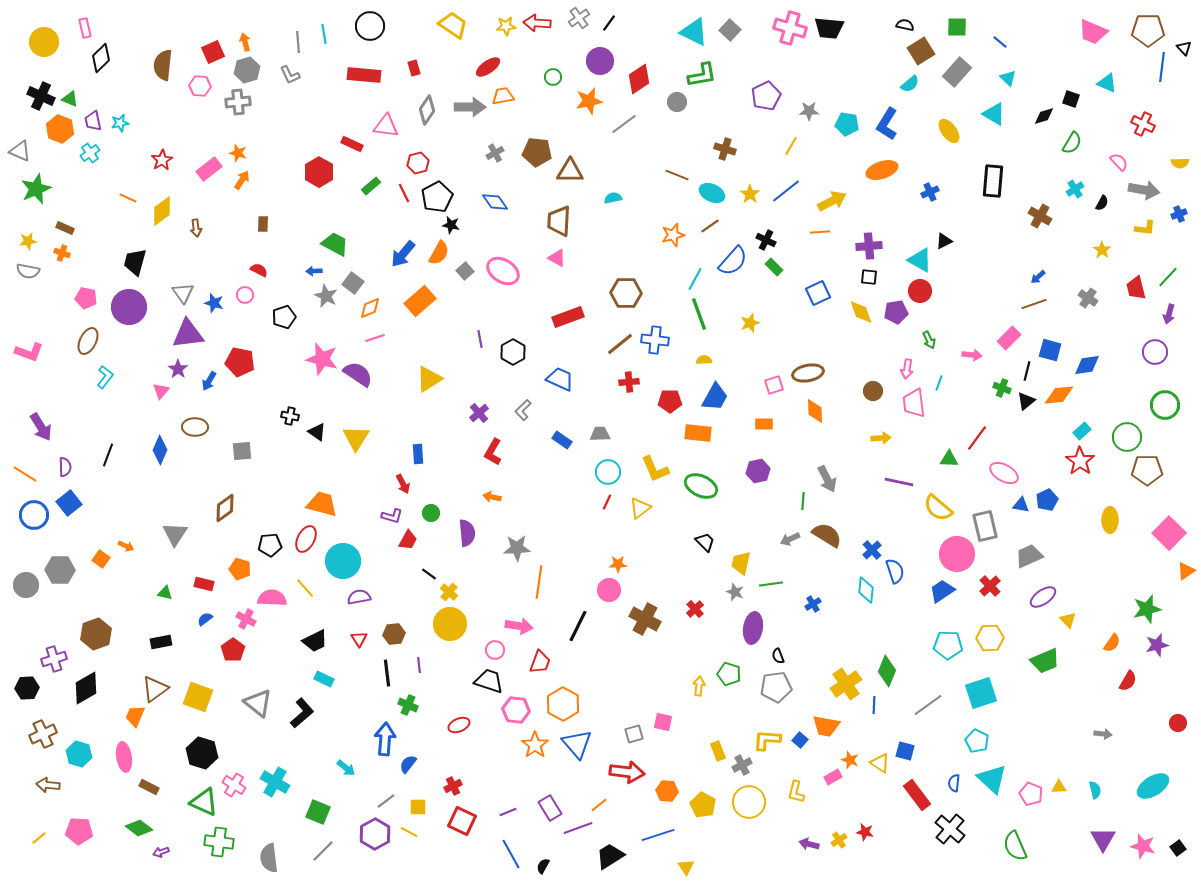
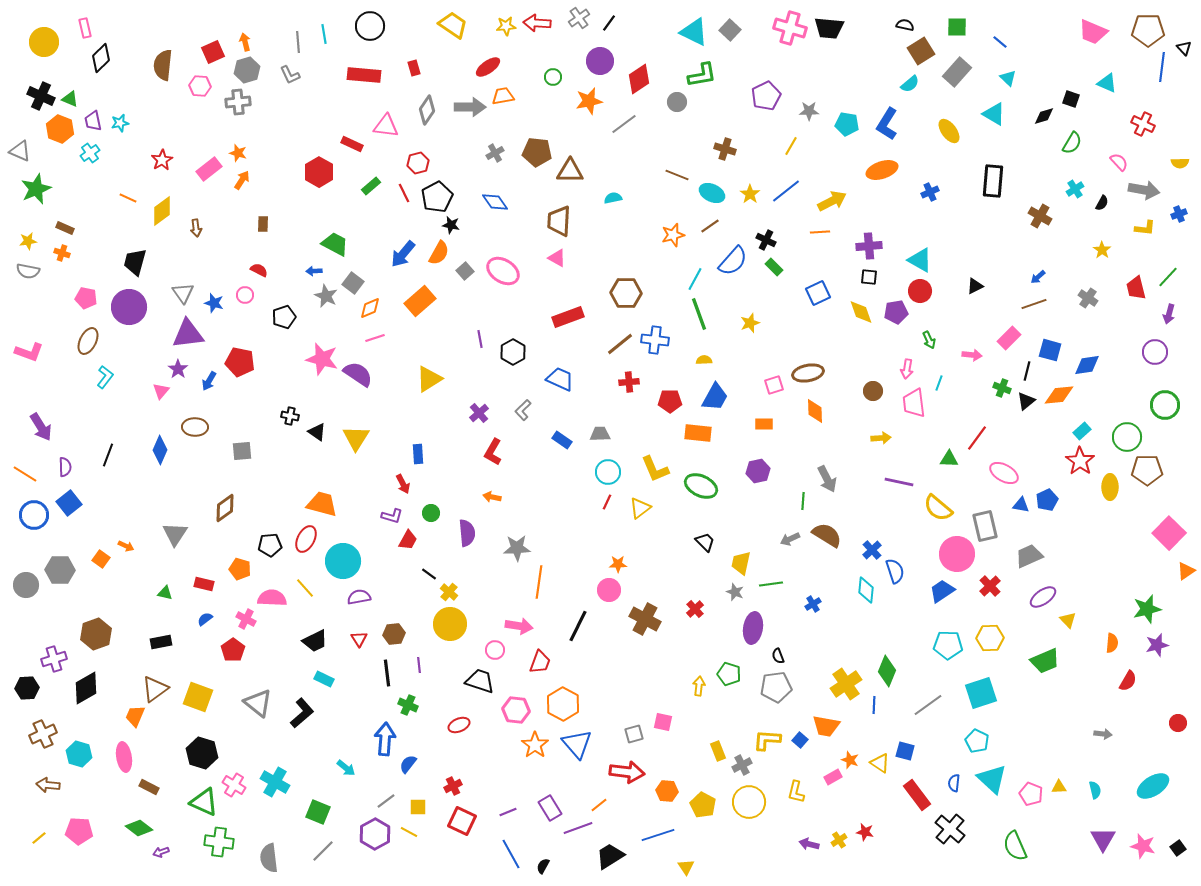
black triangle at (944, 241): moved 31 px right, 45 px down
yellow ellipse at (1110, 520): moved 33 px up
orange semicircle at (1112, 643): rotated 30 degrees counterclockwise
black trapezoid at (489, 681): moved 9 px left
